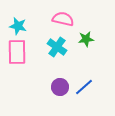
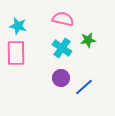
green star: moved 2 px right, 1 px down
cyan cross: moved 5 px right, 1 px down
pink rectangle: moved 1 px left, 1 px down
purple circle: moved 1 px right, 9 px up
